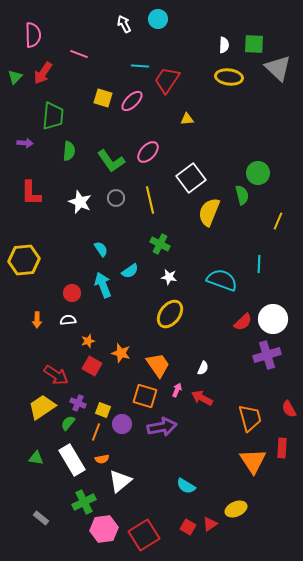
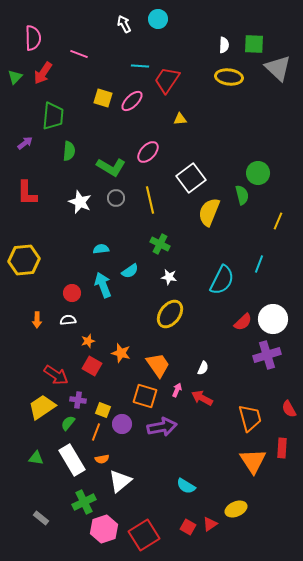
pink semicircle at (33, 35): moved 3 px down
yellow triangle at (187, 119): moved 7 px left
purple arrow at (25, 143): rotated 42 degrees counterclockwise
green L-shape at (111, 161): moved 6 px down; rotated 24 degrees counterclockwise
red L-shape at (31, 193): moved 4 px left
cyan semicircle at (101, 249): rotated 63 degrees counterclockwise
cyan line at (259, 264): rotated 18 degrees clockwise
cyan semicircle at (222, 280): rotated 96 degrees clockwise
purple cross at (78, 403): moved 3 px up; rotated 14 degrees counterclockwise
pink hexagon at (104, 529): rotated 12 degrees counterclockwise
